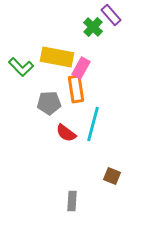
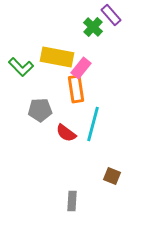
pink rectangle: rotated 10 degrees clockwise
gray pentagon: moved 9 px left, 7 px down
